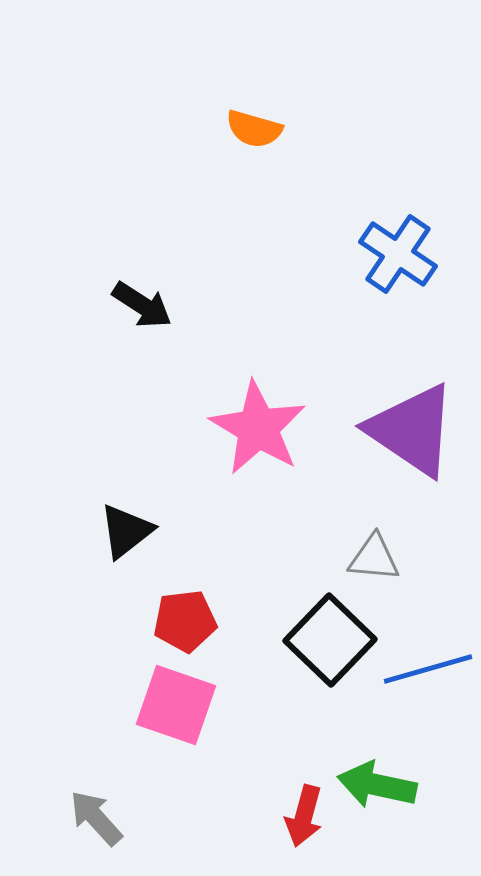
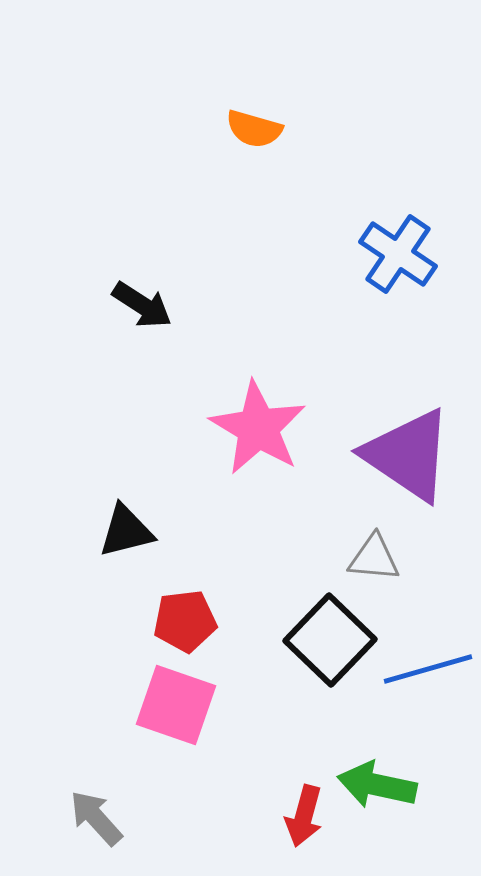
purple triangle: moved 4 px left, 25 px down
black triangle: rotated 24 degrees clockwise
